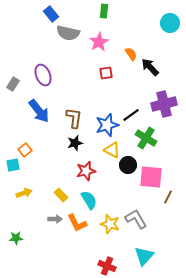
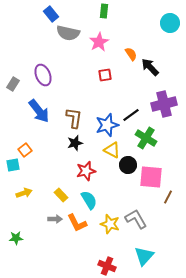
red square: moved 1 px left, 2 px down
